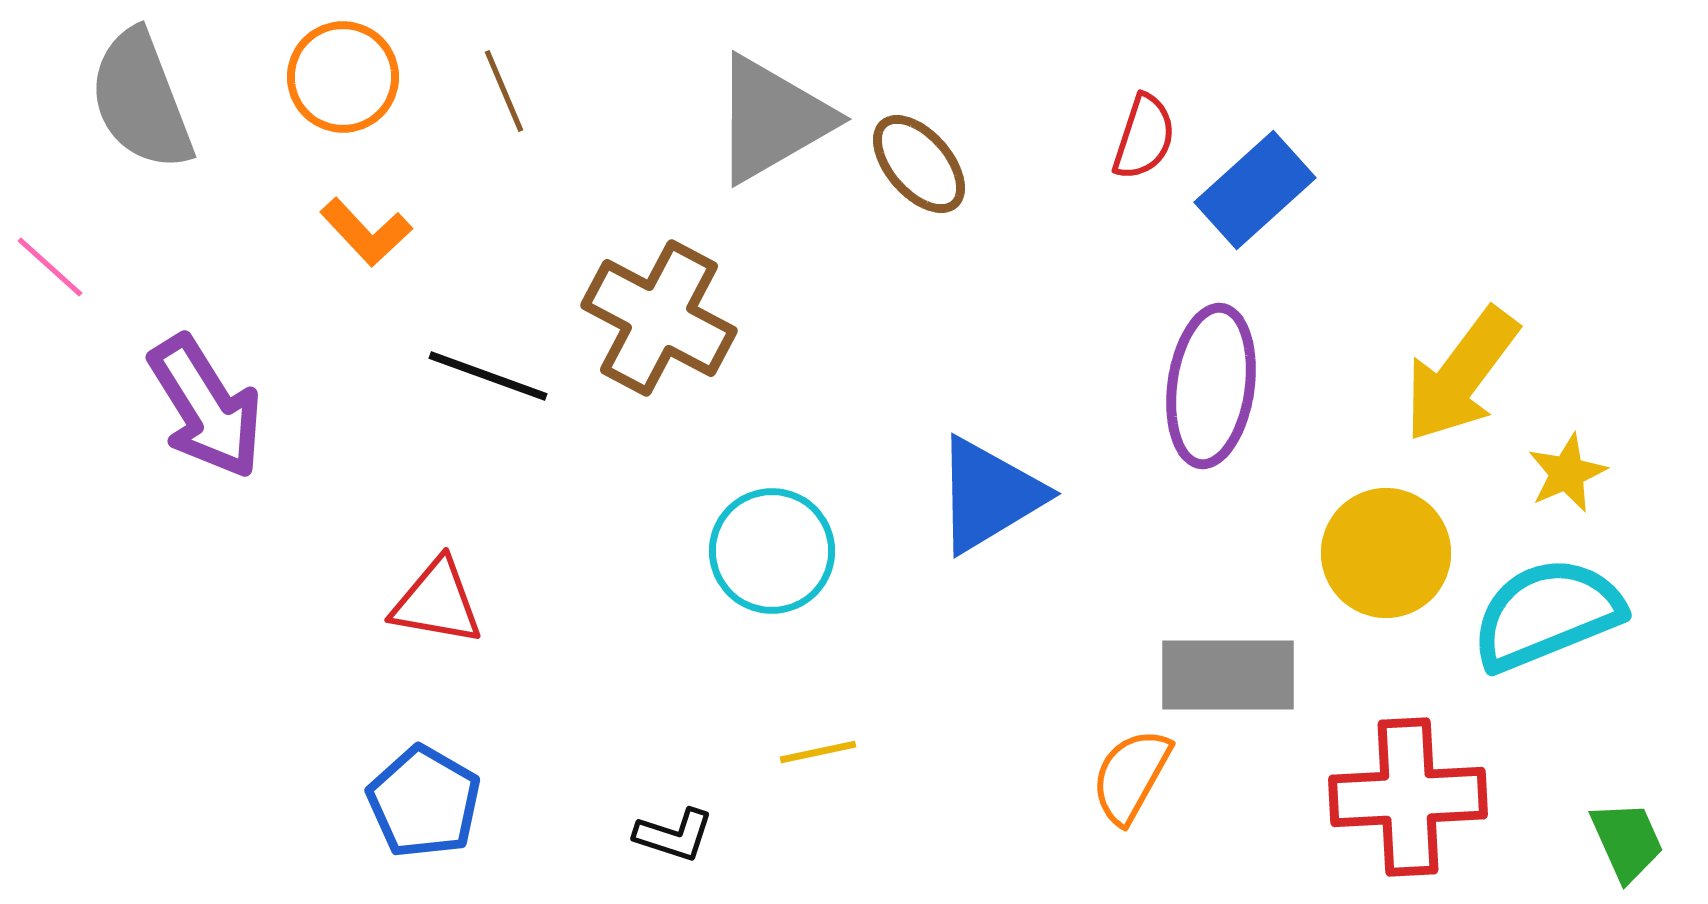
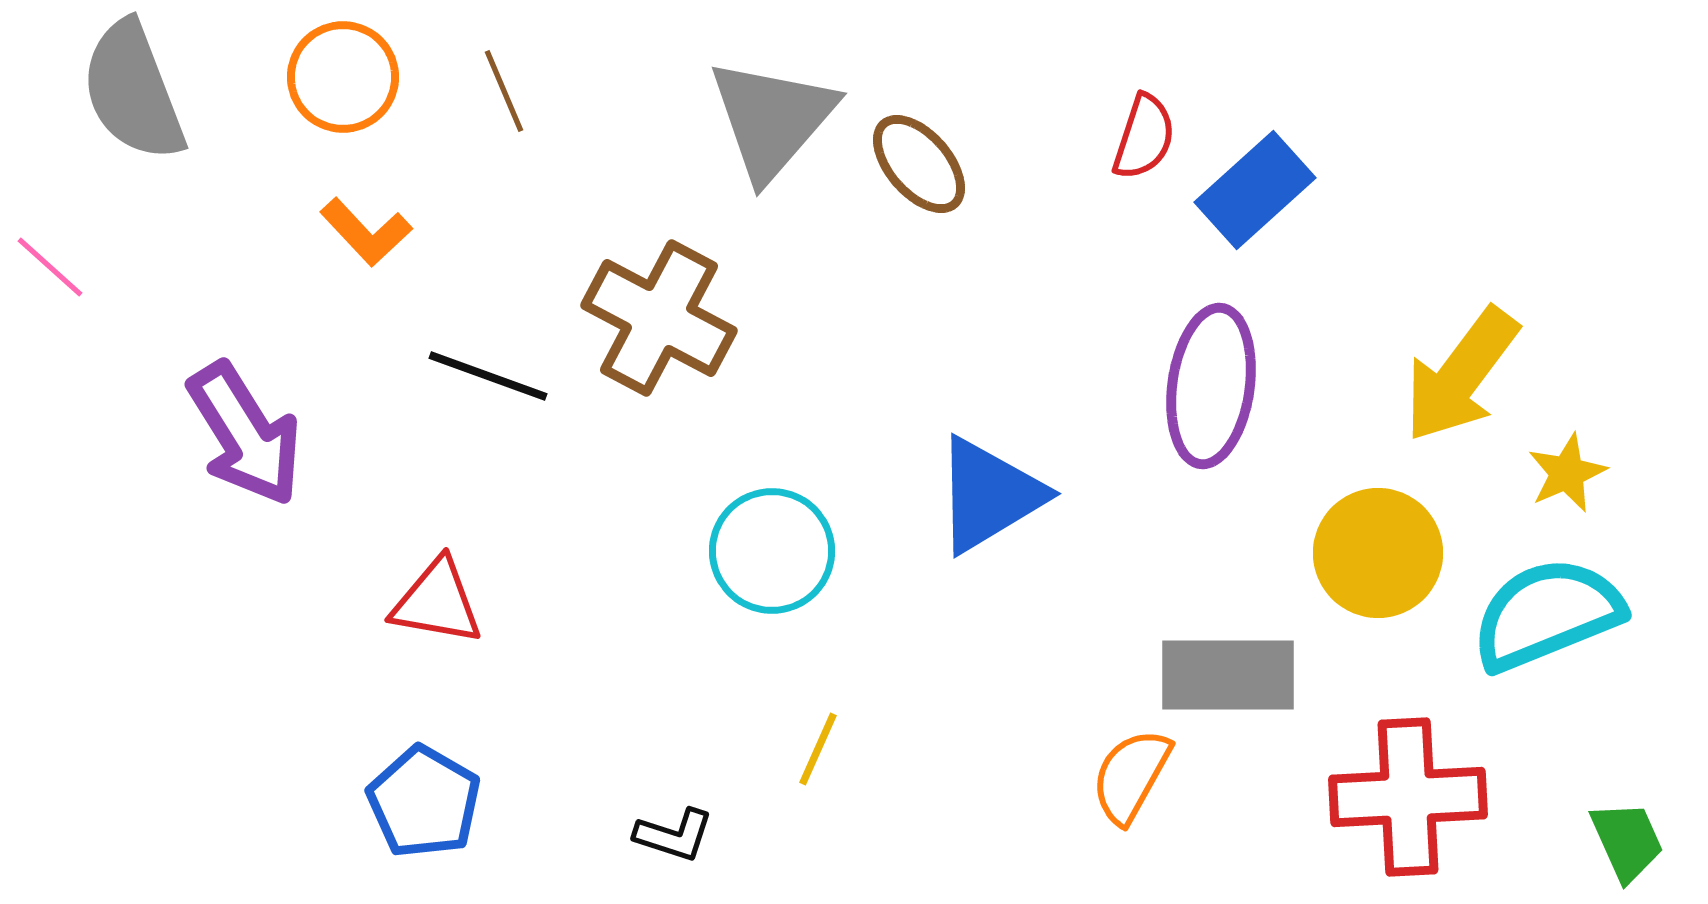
gray semicircle: moved 8 px left, 9 px up
gray triangle: rotated 19 degrees counterclockwise
purple arrow: moved 39 px right, 27 px down
yellow circle: moved 8 px left
yellow line: moved 3 px up; rotated 54 degrees counterclockwise
